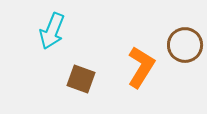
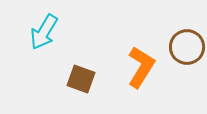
cyan arrow: moved 8 px left, 1 px down; rotated 9 degrees clockwise
brown circle: moved 2 px right, 2 px down
